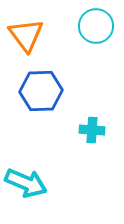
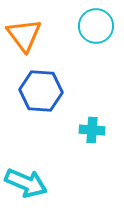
orange triangle: moved 2 px left
blue hexagon: rotated 6 degrees clockwise
